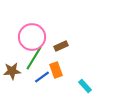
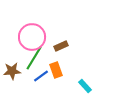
blue line: moved 1 px left, 1 px up
